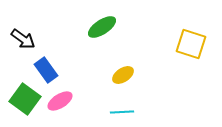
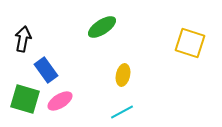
black arrow: rotated 115 degrees counterclockwise
yellow square: moved 1 px left, 1 px up
yellow ellipse: rotated 45 degrees counterclockwise
green square: rotated 20 degrees counterclockwise
cyan line: rotated 25 degrees counterclockwise
